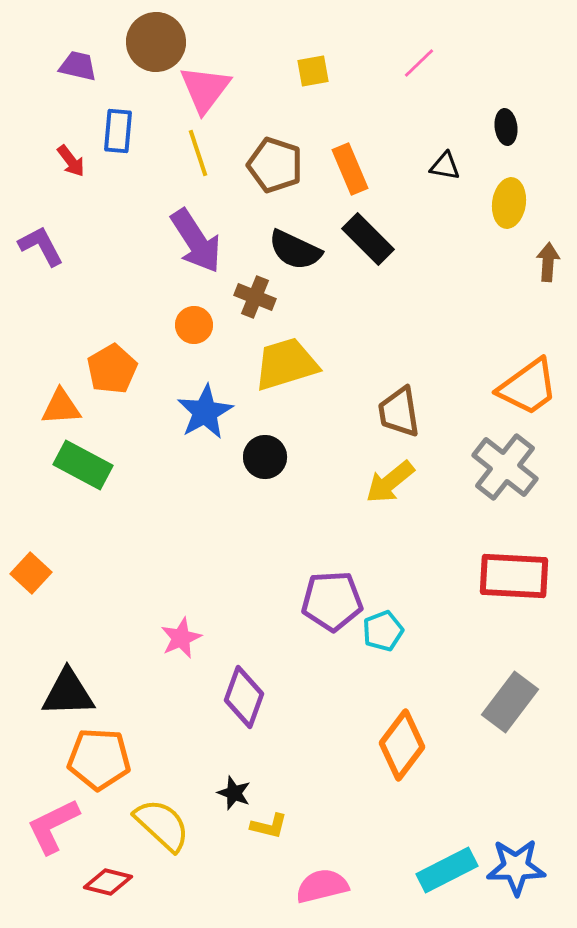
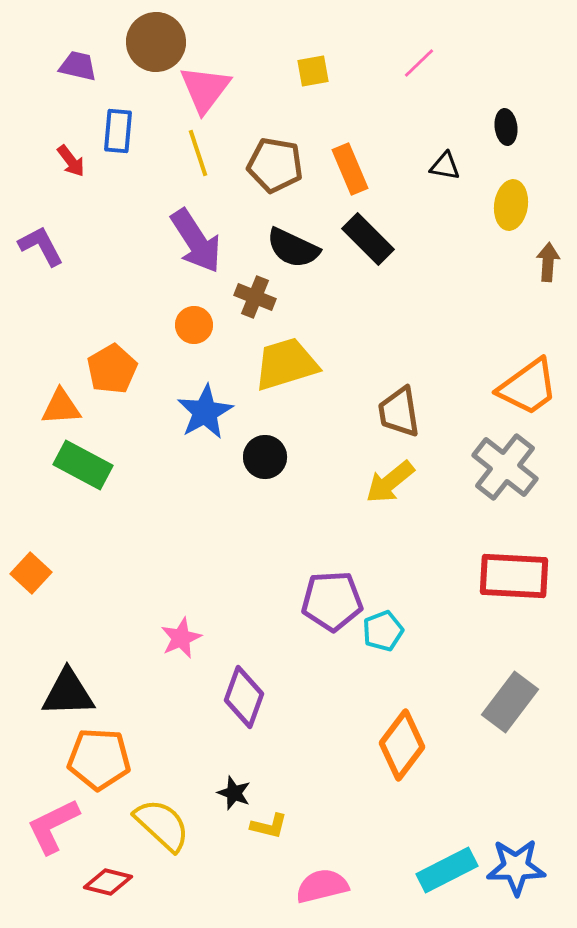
brown pentagon at (275, 165): rotated 8 degrees counterclockwise
yellow ellipse at (509, 203): moved 2 px right, 2 px down
black semicircle at (295, 250): moved 2 px left, 2 px up
